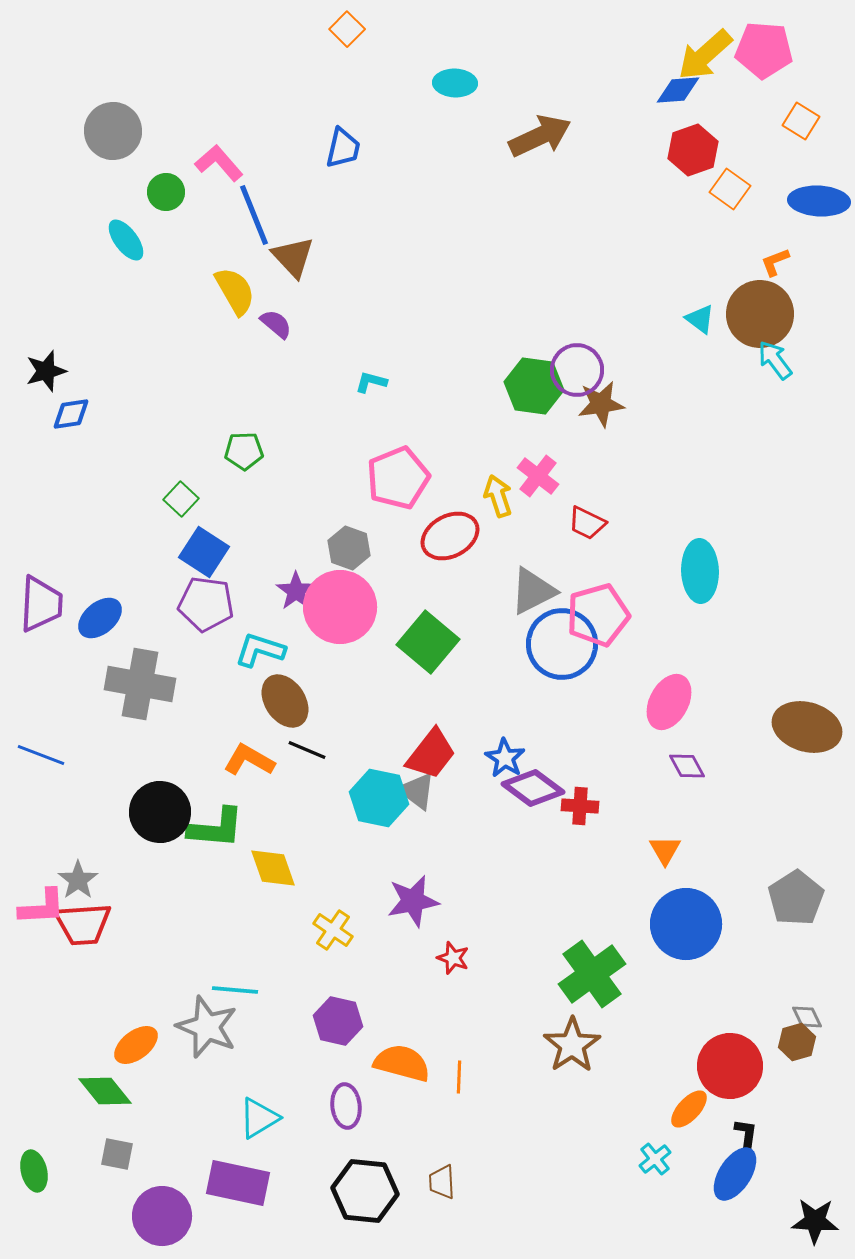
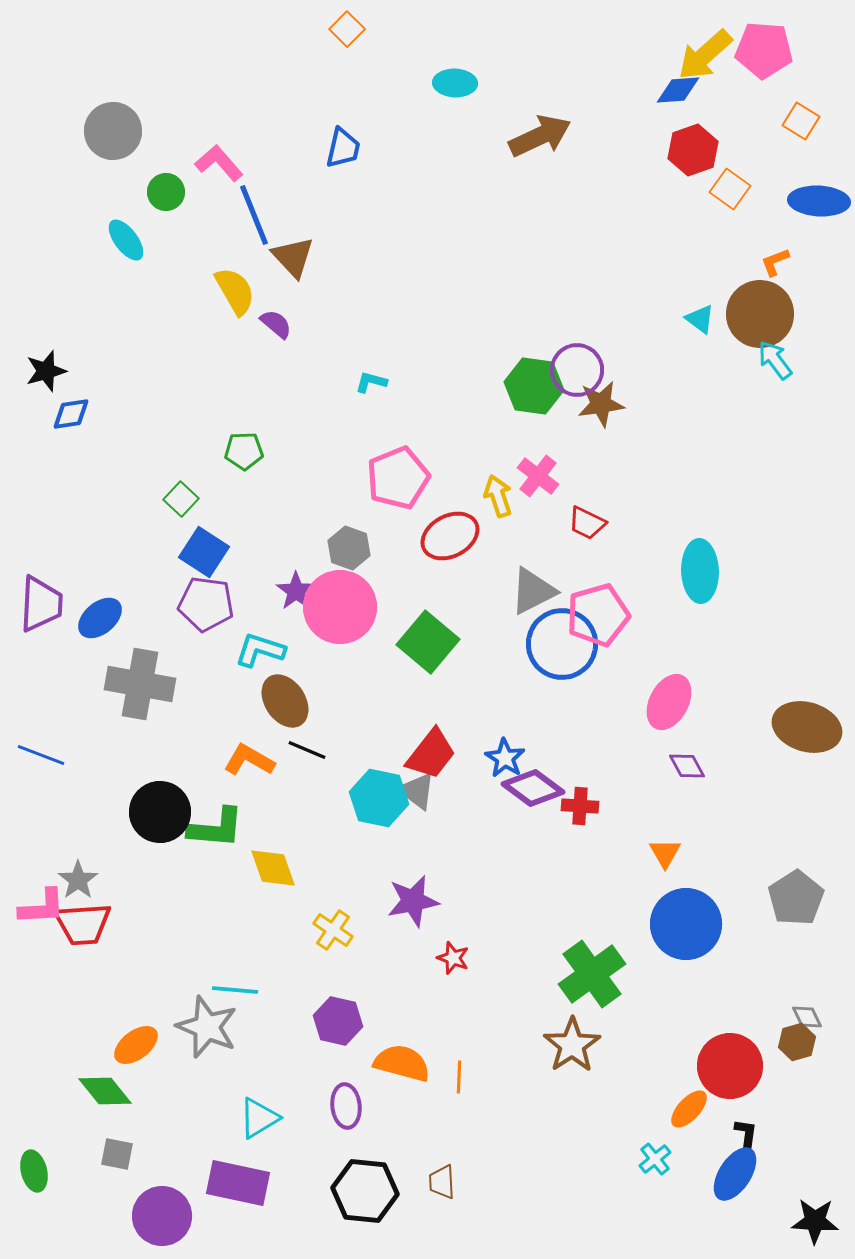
orange triangle at (665, 850): moved 3 px down
